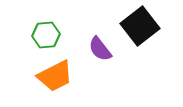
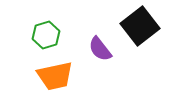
green hexagon: rotated 12 degrees counterclockwise
orange trapezoid: rotated 15 degrees clockwise
